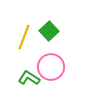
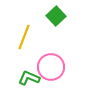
green square: moved 7 px right, 15 px up
green L-shape: rotated 10 degrees counterclockwise
